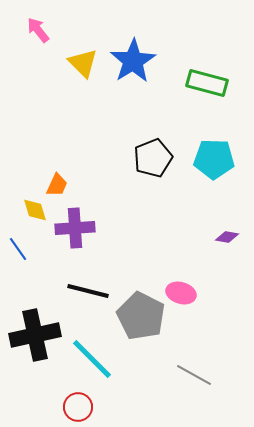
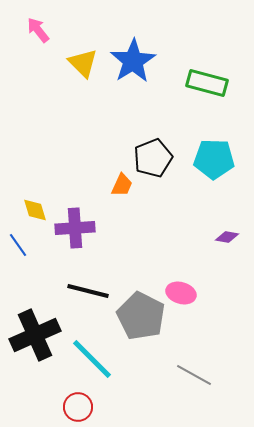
orange trapezoid: moved 65 px right
blue line: moved 4 px up
black cross: rotated 12 degrees counterclockwise
